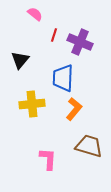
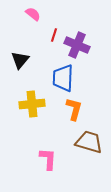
pink semicircle: moved 2 px left
purple cross: moved 3 px left, 3 px down
orange L-shape: rotated 25 degrees counterclockwise
brown trapezoid: moved 4 px up
